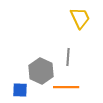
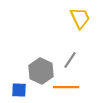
gray line: moved 2 px right, 3 px down; rotated 30 degrees clockwise
blue square: moved 1 px left
